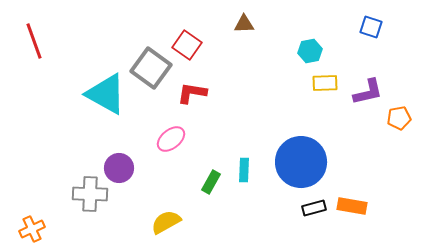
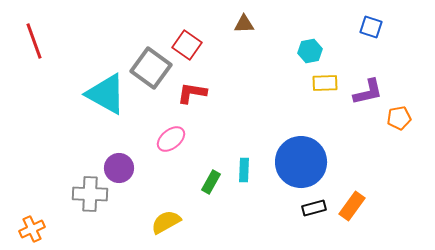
orange rectangle: rotated 64 degrees counterclockwise
